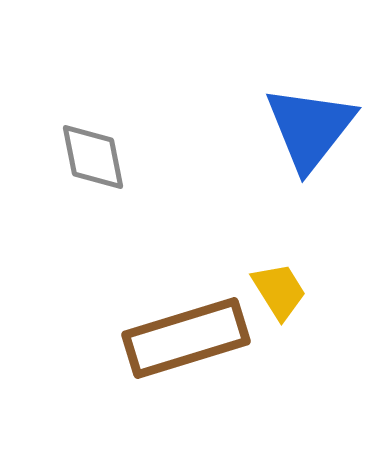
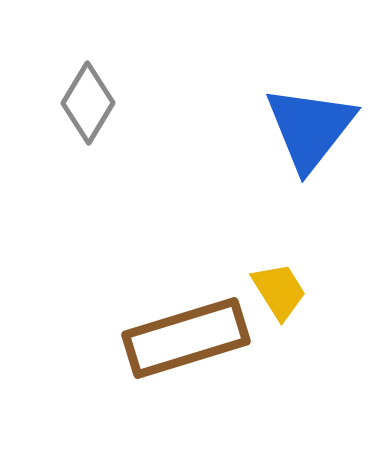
gray diamond: moved 5 px left, 54 px up; rotated 42 degrees clockwise
